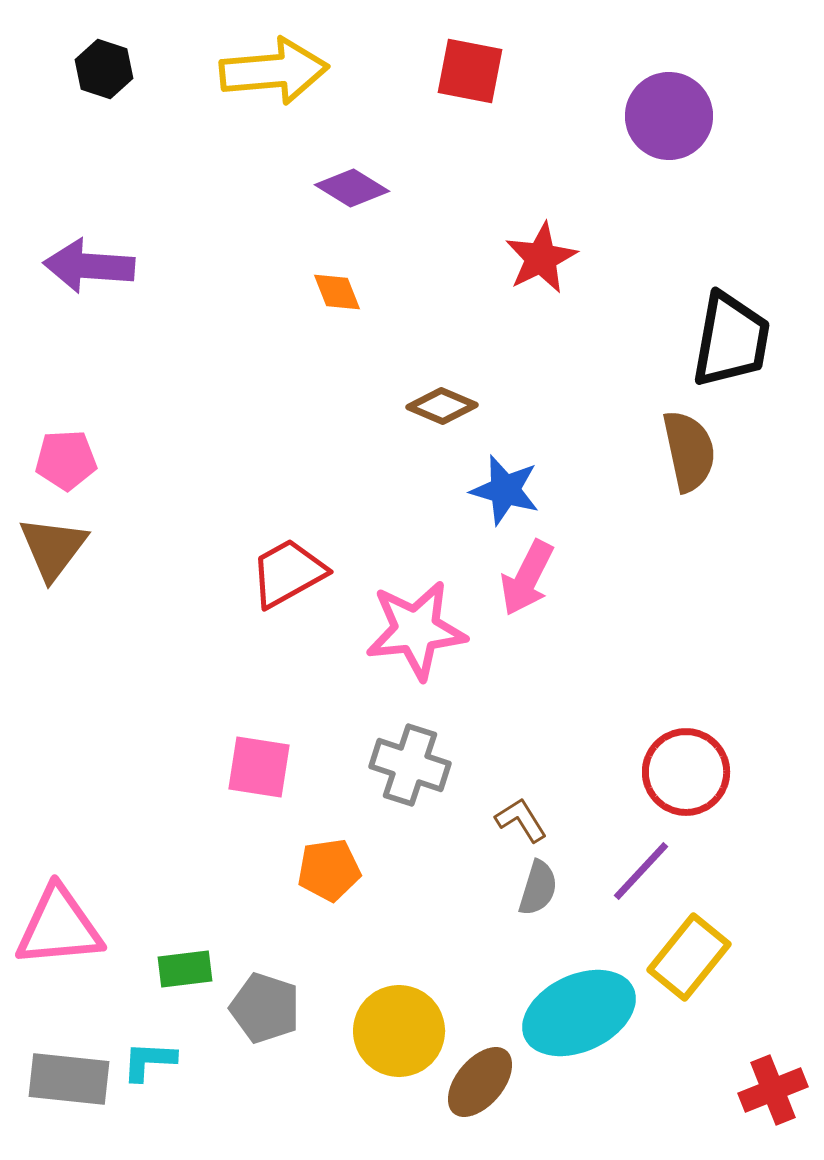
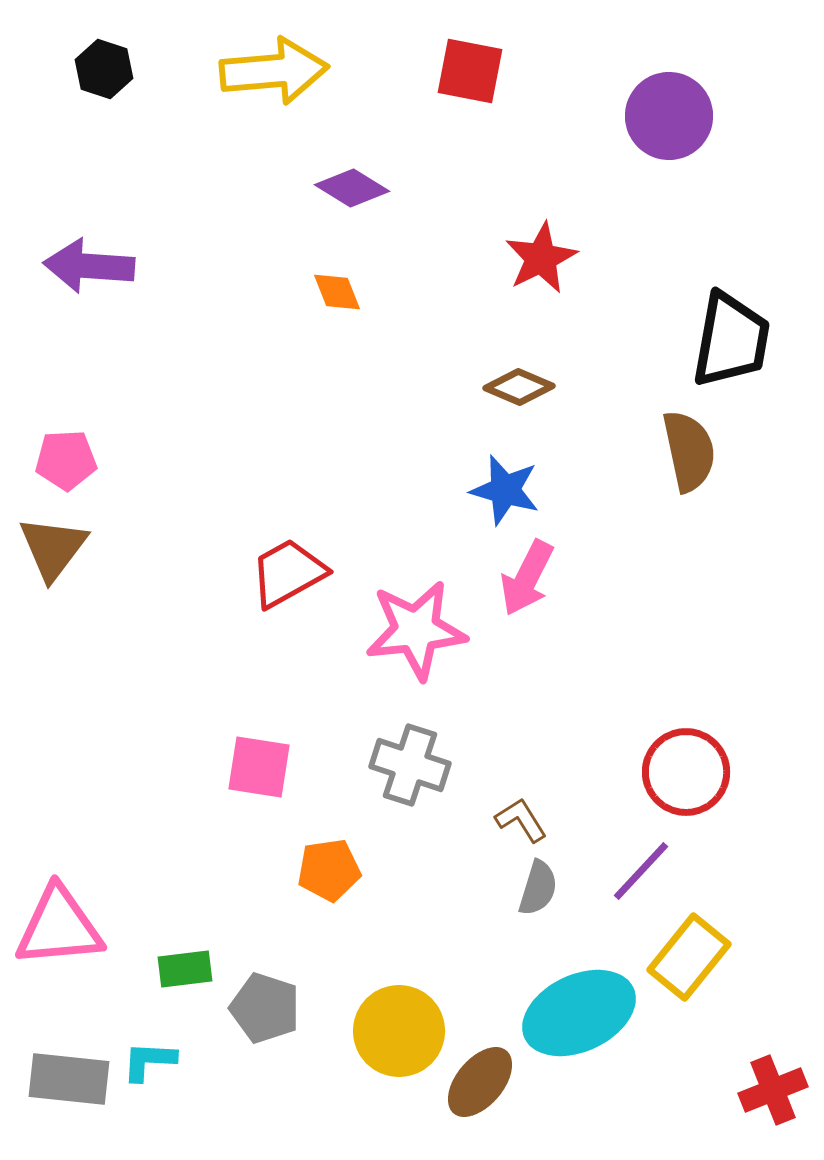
brown diamond: moved 77 px right, 19 px up
